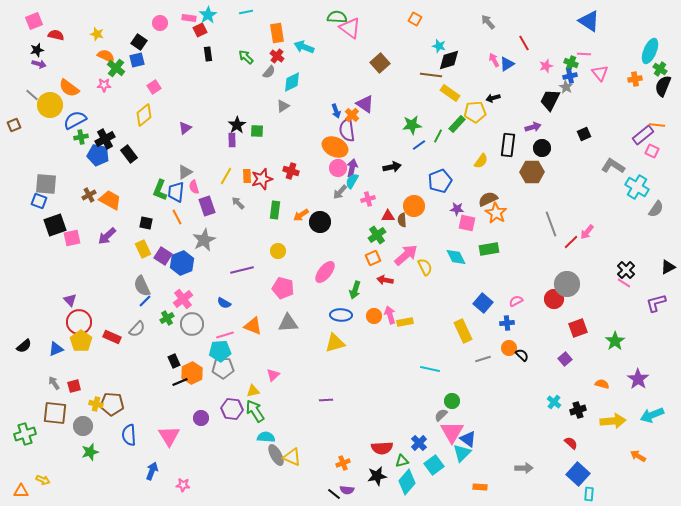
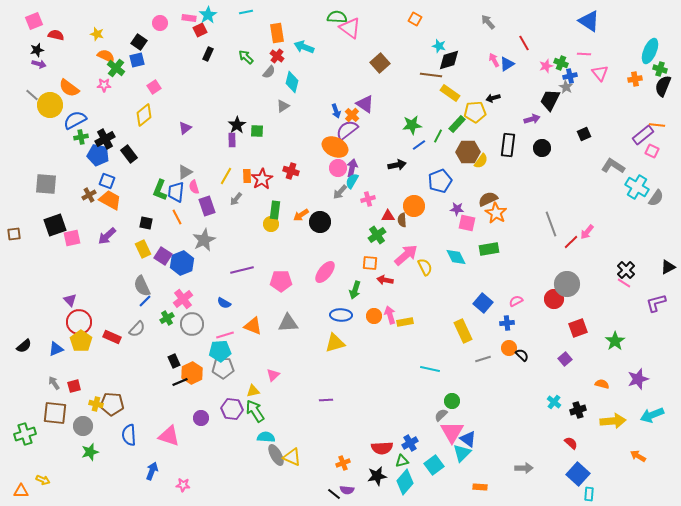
black rectangle at (208, 54): rotated 32 degrees clockwise
green cross at (571, 63): moved 10 px left
green cross at (660, 69): rotated 16 degrees counterclockwise
cyan diamond at (292, 82): rotated 50 degrees counterclockwise
brown square at (14, 125): moved 109 px down; rotated 16 degrees clockwise
purple arrow at (533, 127): moved 1 px left, 8 px up
purple semicircle at (347, 130): rotated 60 degrees clockwise
black arrow at (392, 167): moved 5 px right, 2 px up
brown hexagon at (532, 172): moved 64 px left, 20 px up
red star at (262, 179): rotated 15 degrees counterclockwise
blue square at (39, 201): moved 68 px right, 20 px up
gray arrow at (238, 203): moved 2 px left, 4 px up; rotated 96 degrees counterclockwise
gray semicircle at (656, 209): moved 11 px up
yellow circle at (278, 251): moved 7 px left, 27 px up
orange square at (373, 258): moved 3 px left, 5 px down; rotated 28 degrees clockwise
pink pentagon at (283, 288): moved 2 px left, 7 px up; rotated 15 degrees counterclockwise
purple star at (638, 379): rotated 20 degrees clockwise
pink triangle at (169, 436): rotated 40 degrees counterclockwise
blue cross at (419, 443): moved 9 px left; rotated 14 degrees clockwise
cyan diamond at (407, 482): moved 2 px left
